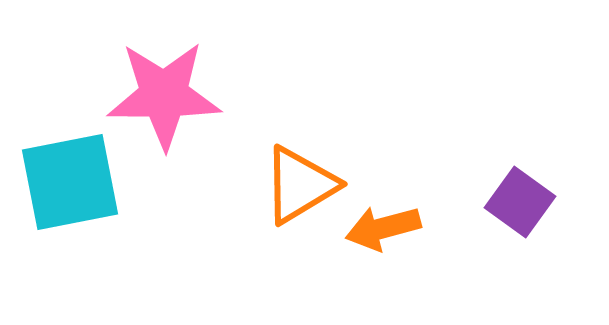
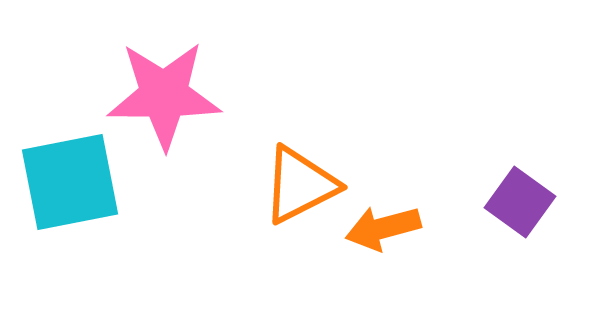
orange triangle: rotated 4 degrees clockwise
